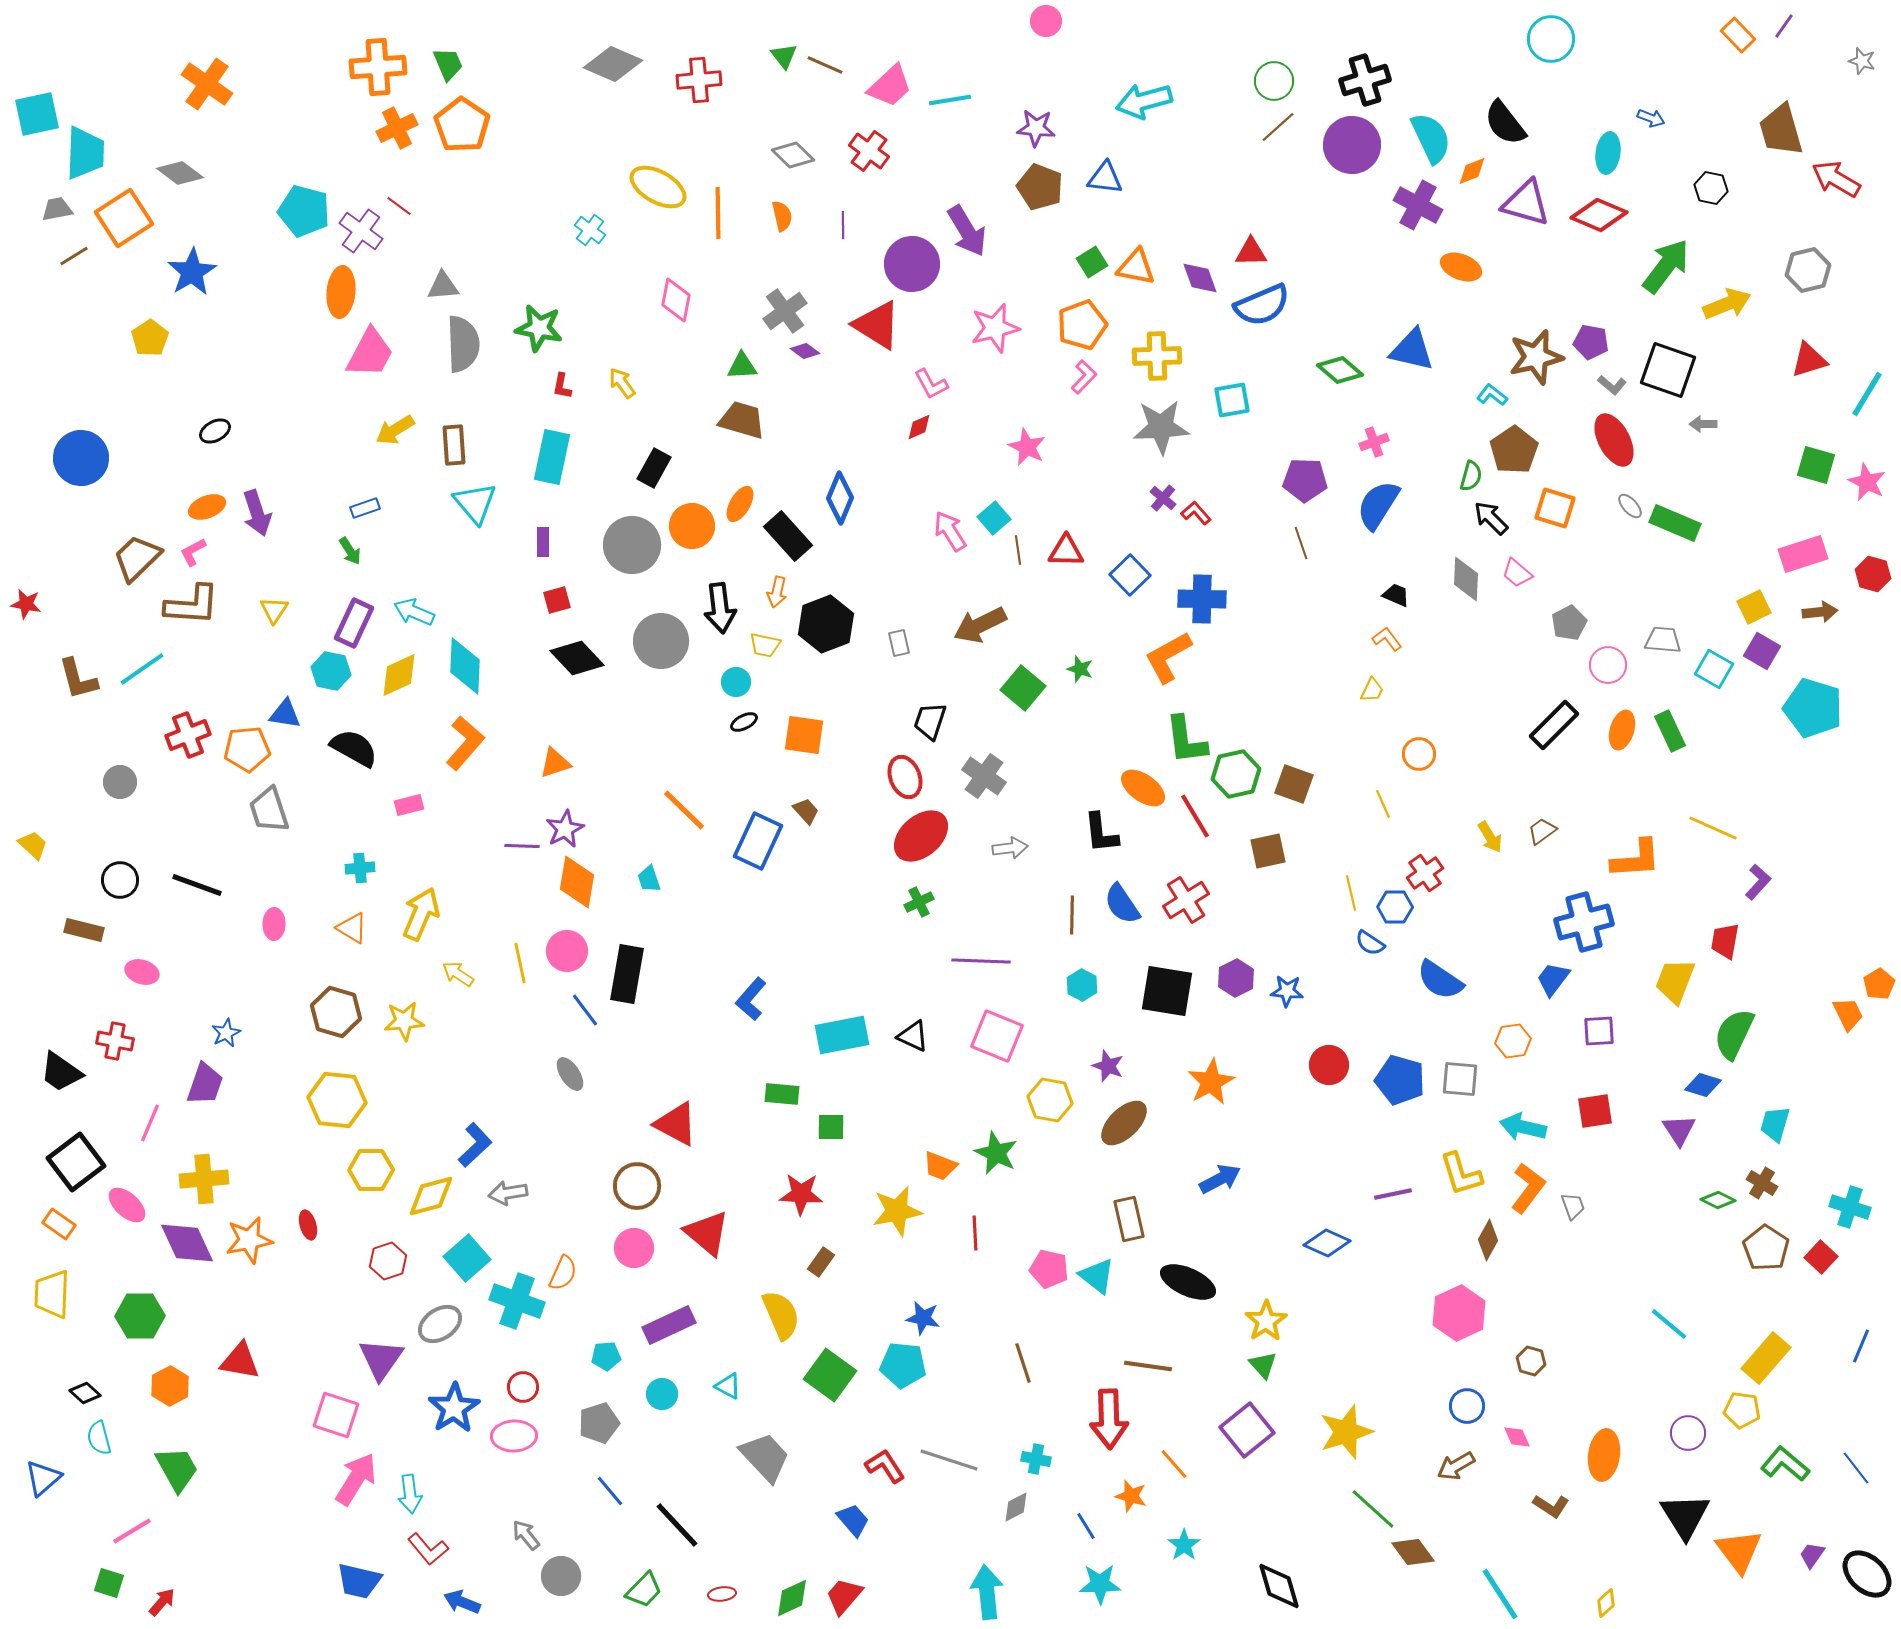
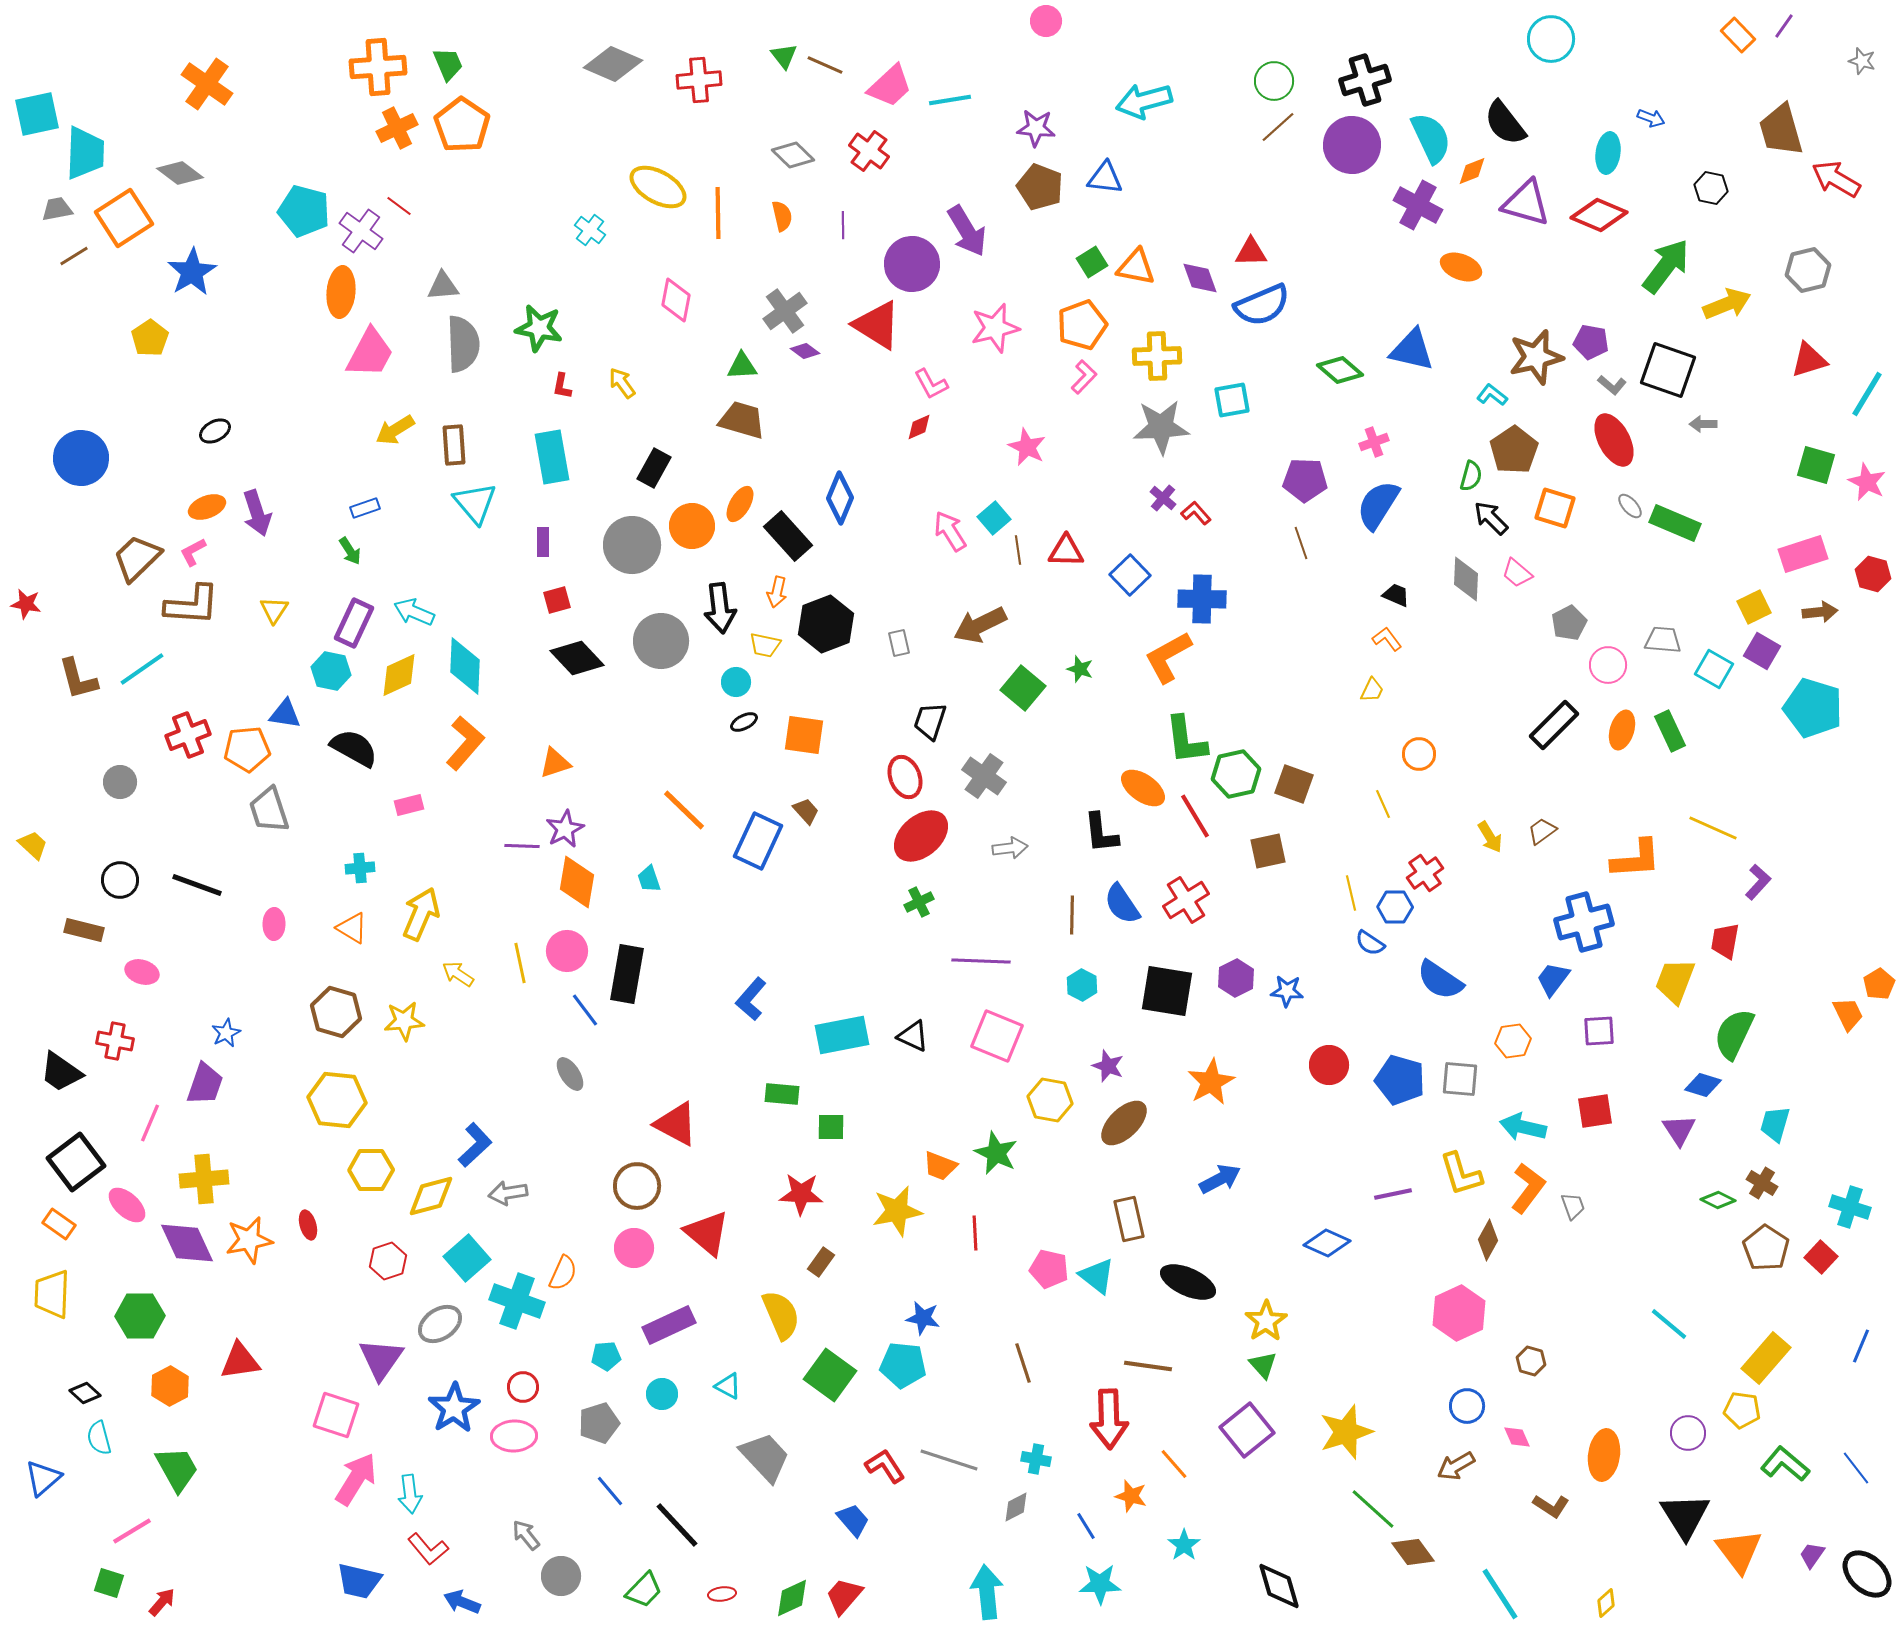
cyan rectangle at (552, 457): rotated 22 degrees counterclockwise
red triangle at (240, 1361): rotated 18 degrees counterclockwise
